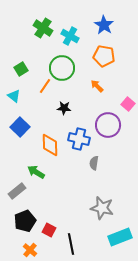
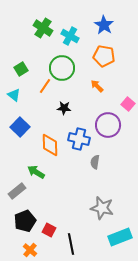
cyan triangle: moved 1 px up
gray semicircle: moved 1 px right, 1 px up
